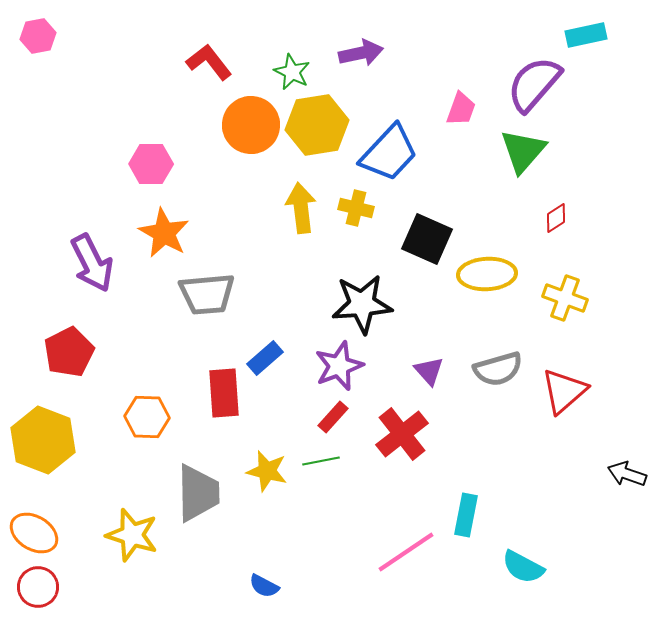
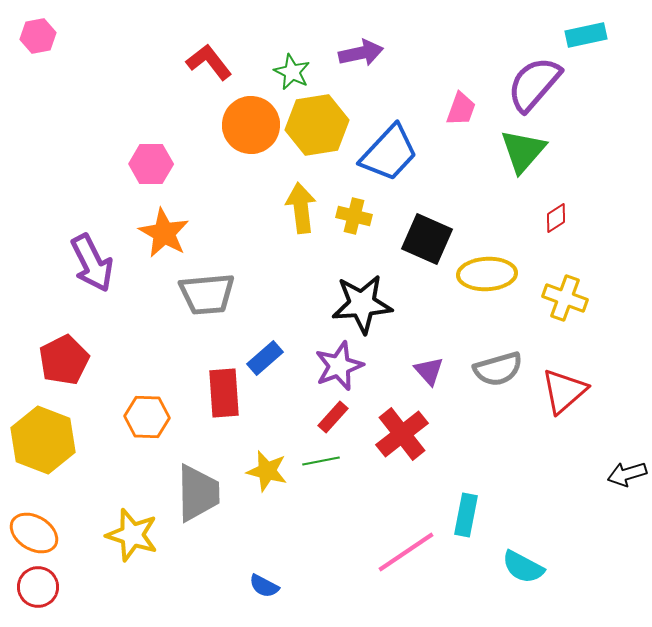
yellow cross at (356, 208): moved 2 px left, 8 px down
red pentagon at (69, 352): moved 5 px left, 8 px down
black arrow at (627, 474): rotated 36 degrees counterclockwise
